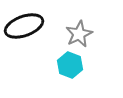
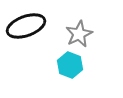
black ellipse: moved 2 px right
